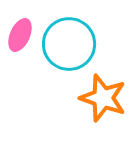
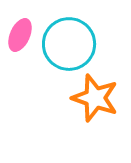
orange star: moved 8 px left
